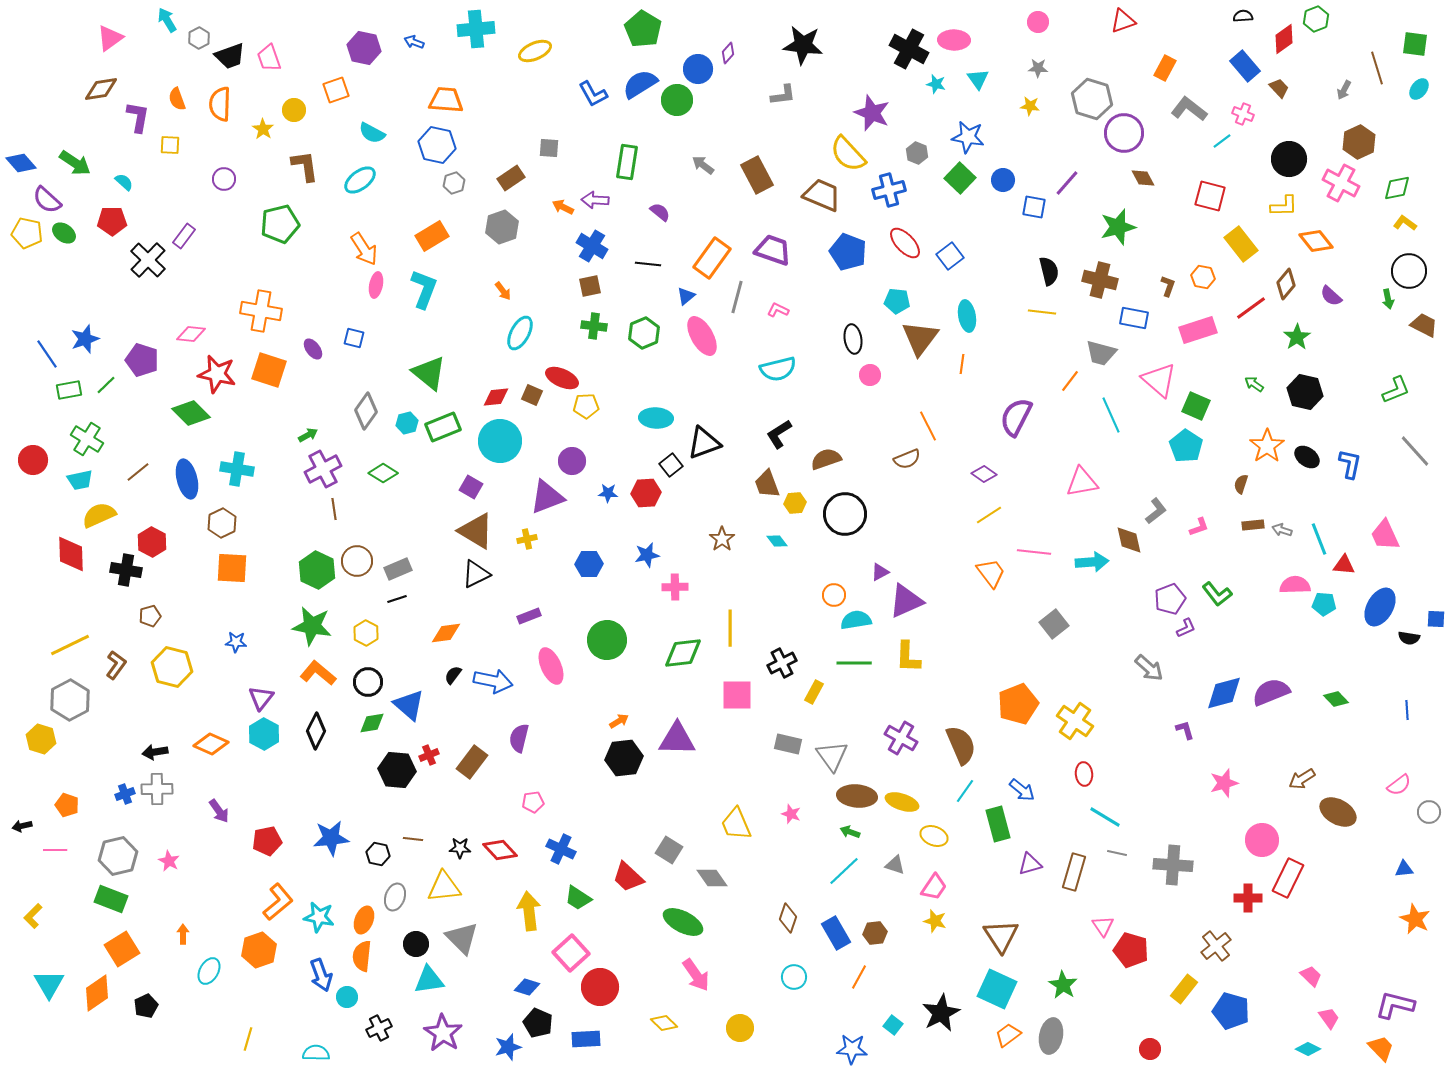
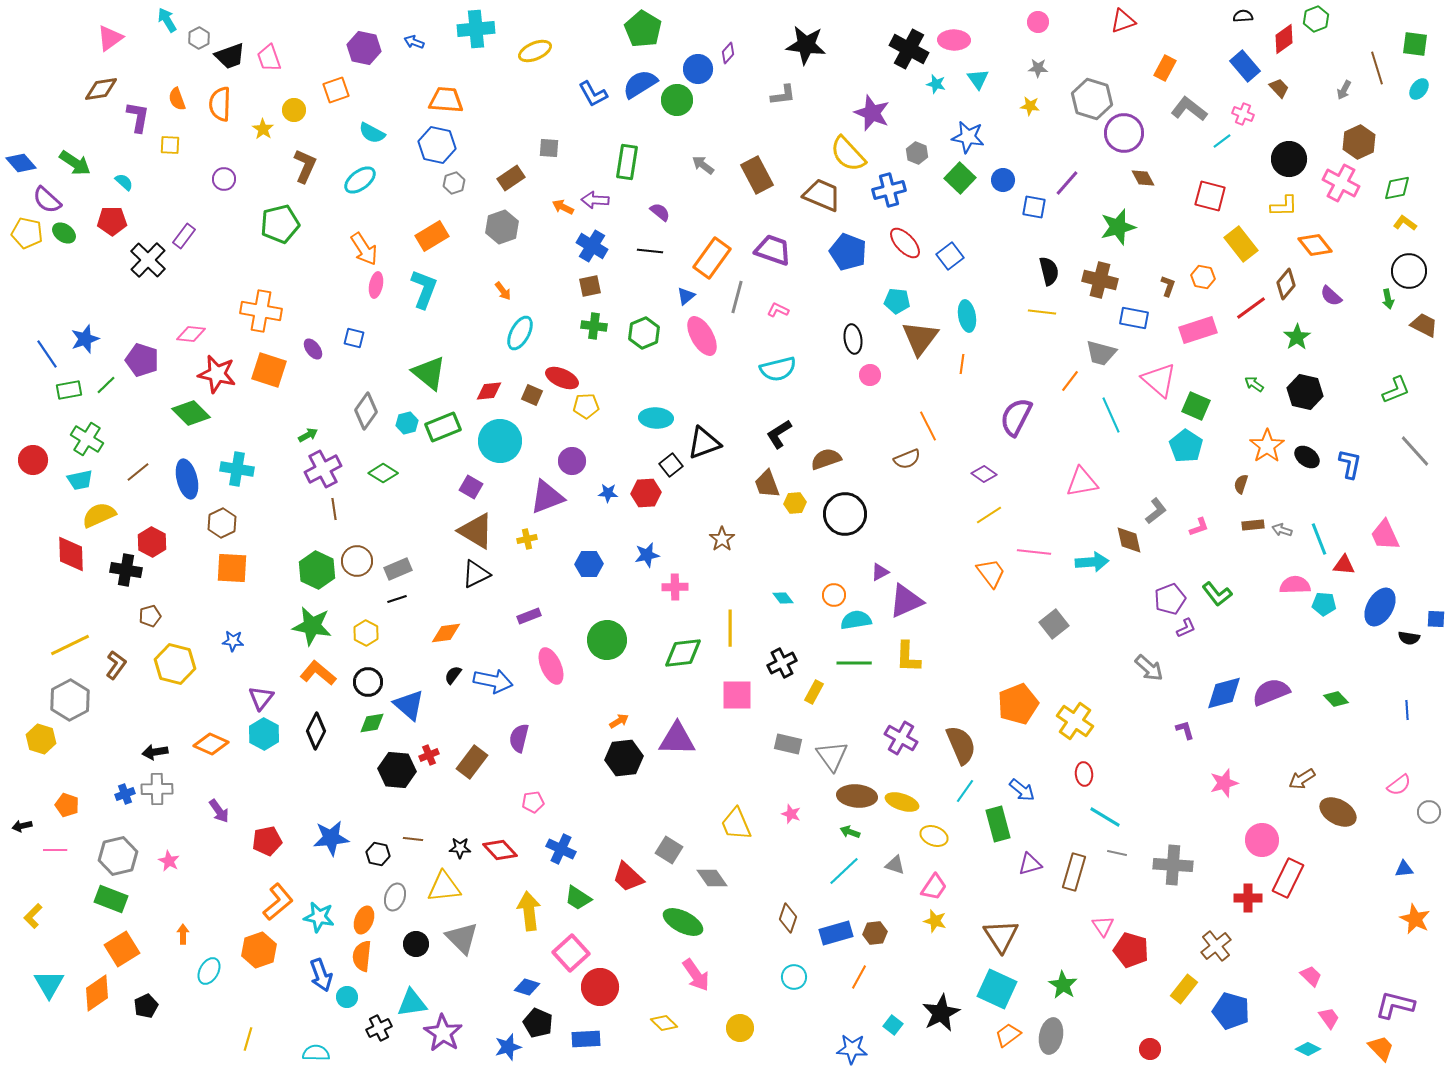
black star at (803, 45): moved 3 px right
brown L-shape at (305, 166): rotated 32 degrees clockwise
orange diamond at (1316, 241): moved 1 px left, 4 px down
black line at (648, 264): moved 2 px right, 13 px up
red diamond at (496, 397): moved 7 px left, 6 px up
cyan diamond at (777, 541): moved 6 px right, 57 px down
blue star at (236, 642): moved 3 px left, 1 px up
yellow hexagon at (172, 667): moved 3 px right, 3 px up
blue rectangle at (836, 933): rotated 76 degrees counterclockwise
cyan triangle at (429, 980): moved 17 px left, 23 px down
